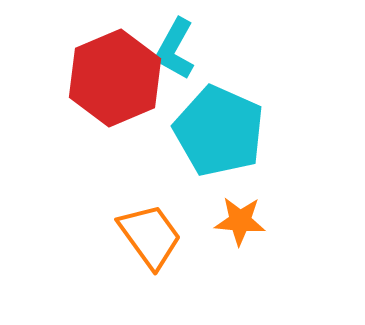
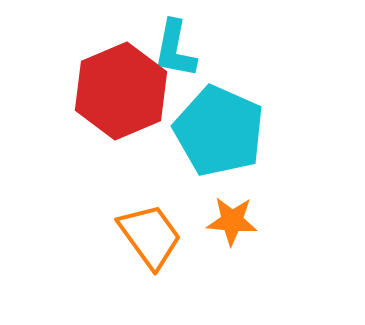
cyan L-shape: rotated 18 degrees counterclockwise
red hexagon: moved 6 px right, 13 px down
orange star: moved 8 px left
